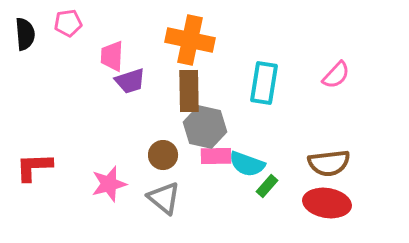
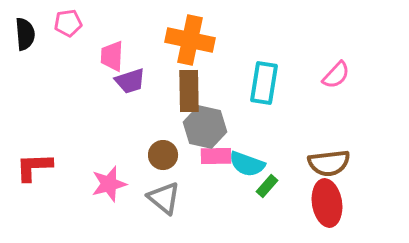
red ellipse: rotated 72 degrees clockwise
